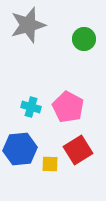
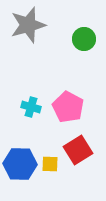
blue hexagon: moved 15 px down; rotated 8 degrees clockwise
